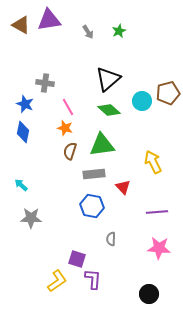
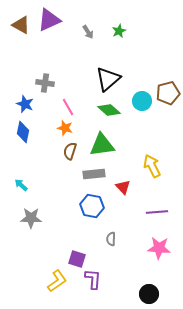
purple triangle: rotated 15 degrees counterclockwise
yellow arrow: moved 1 px left, 4 px down
